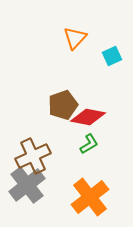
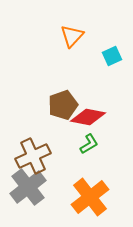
orange triangle: moved 3 px left, 2 px up
gray cross: moved 1 px right, 2 px down
